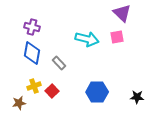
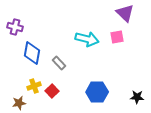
purple triangle: moved 3 px right
purple cross: moved 17 px left
